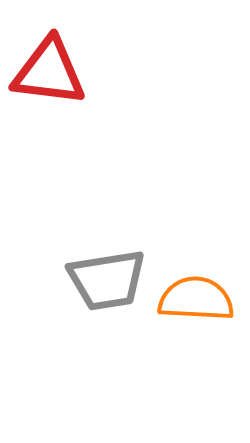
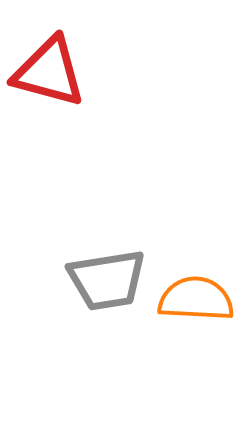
red triangle: rotated 8 degrees clockwise
